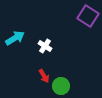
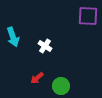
purple square: rotated 30 degrees counterclockwise
cyan arrow: moved 2 px left, 1 px up; rotated 102 degrees clockwise
red arrow: moved 7 px left, 2 px down; rotated 80 degrees clockwise
